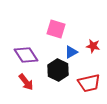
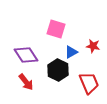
red trapezoid: rotated 100 degrees counterclockwise
